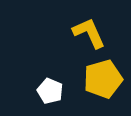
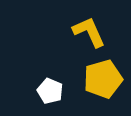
yellow L-shape: moved 1 px up
